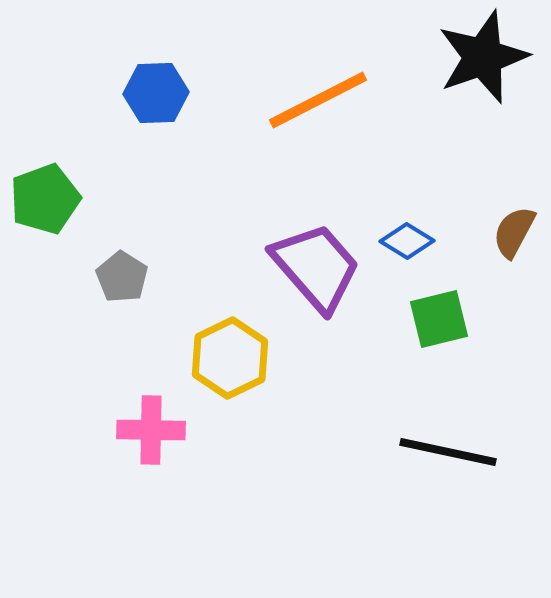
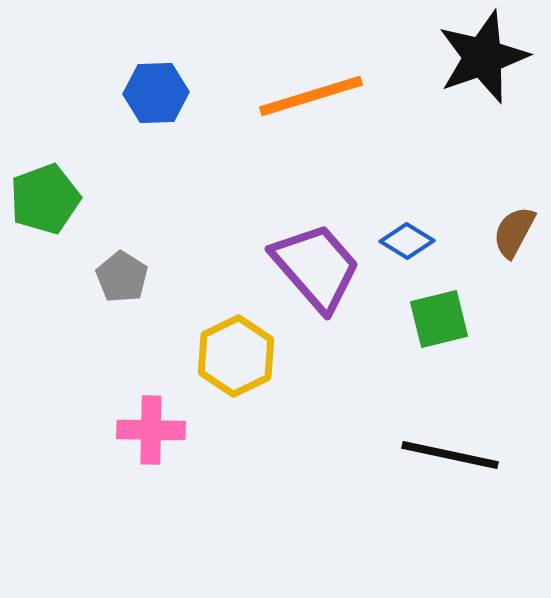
orange line: moved 7 px left, 4 px up; rotated 10 degrees clockwise
yellow hexagon: moved 6 px right, 2 px up
black line: moved 2 px right, 3 px down
